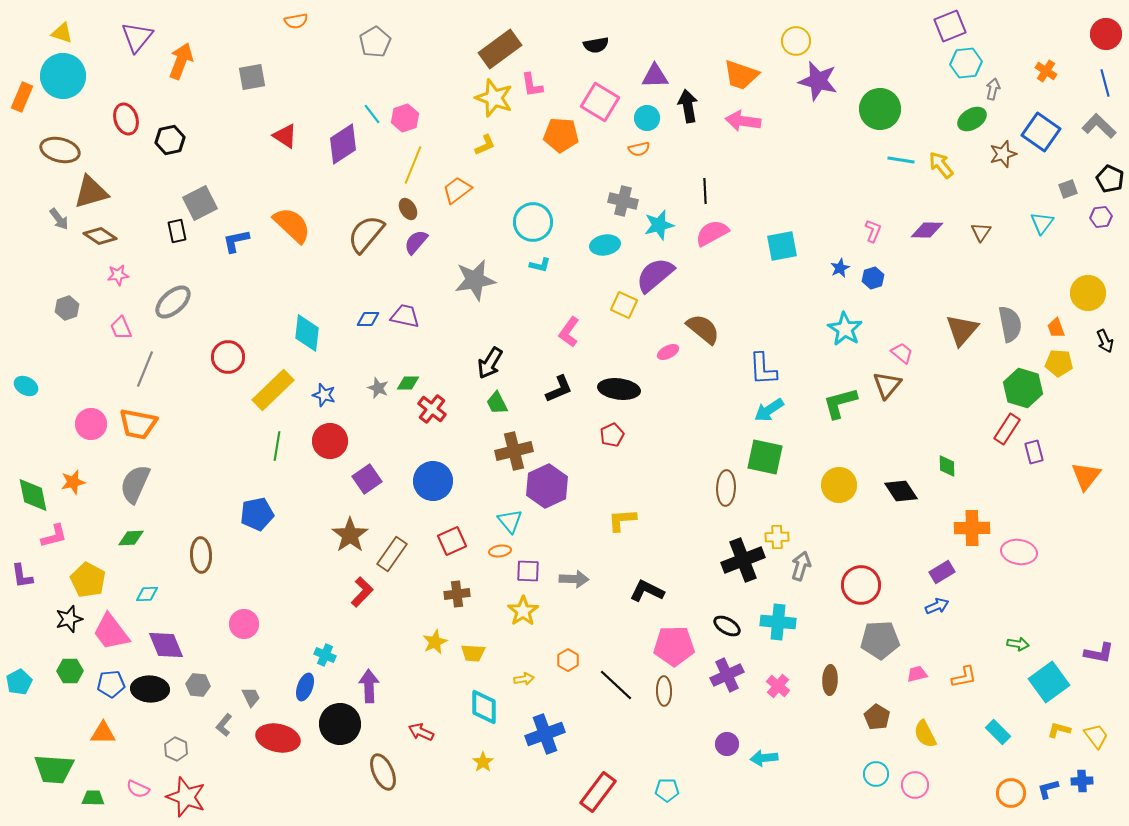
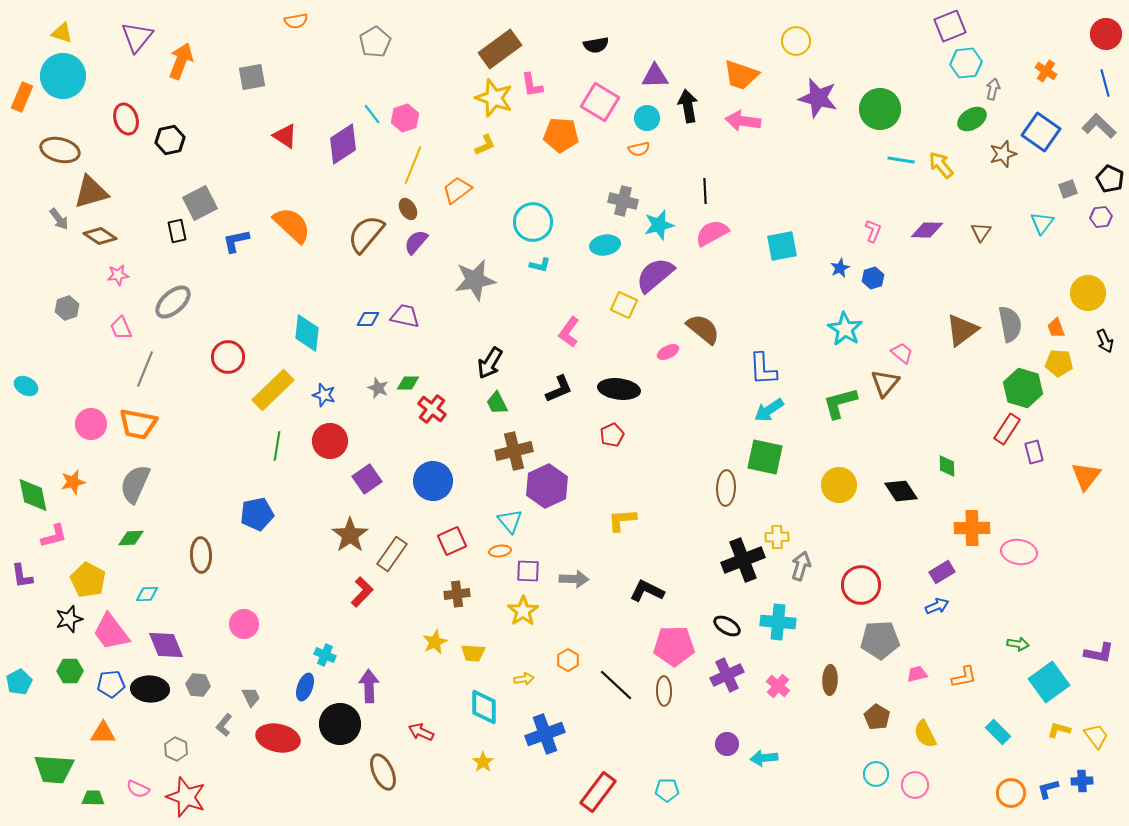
purple star at (818, 81): moved 17 px down
brown triangle at (962, 330): rotated 12 degrees clockwise
brown triangle at (887, 385): moved 2 px left, 2 px up
